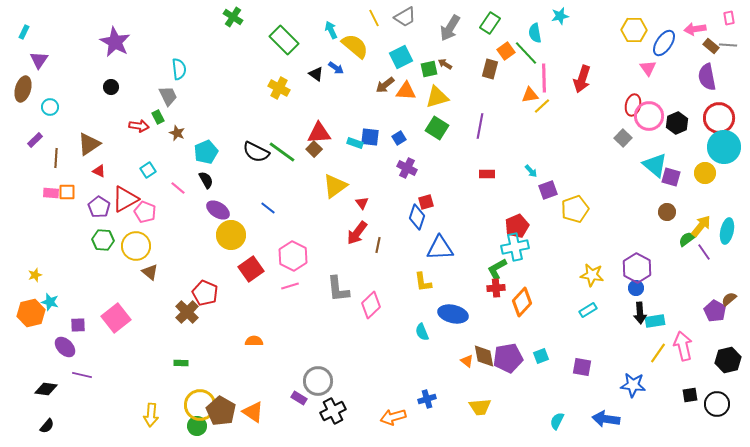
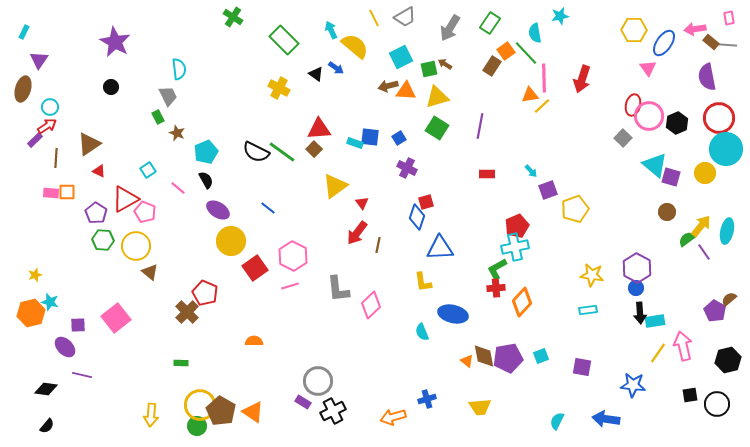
brown rectangle at (711, 46): moved 4 px up
brown rectangle at (490, 69): moved 2 px right, 3 px up; rotated 18 degrees clockwise
brown arrow at (385, 85): moved 3 px right, 1 px down; rotated 24 degrees clockwise
red arrow at (139, 126): moved 92 px left; rotated 42 degrees counterclockwise
red triangle at (319, 133): moved 4 px up
cyan circle at (724, 147): moved 2 px right, 2 px down
purple pentagon at (99, 207): moved 3 px left, 6 px down
yellow circle at (231, 235): moved 6 px down
red square at (251, 269): moved 4 px right, 1 px up
cyan rectangle at (588, 310): rotated 24 degrees clockwise
purple rectangle at (299, 398): moved 4 px right, 4 px down
